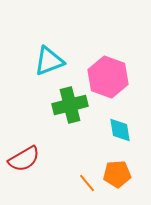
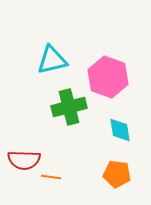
cyan triangle: moved 3 px right, 1 px up; rotated 8 degrees clockwise
green cross: moved 1 px left, 2 px down
red semicircle: moved 1 px down; rotated 32 degrees clockwise
orange pentagon: rotated 12 degrees clockwise
orange line: moved 36 px left, 6 px up; rotated 42 degrees counterclockwise
